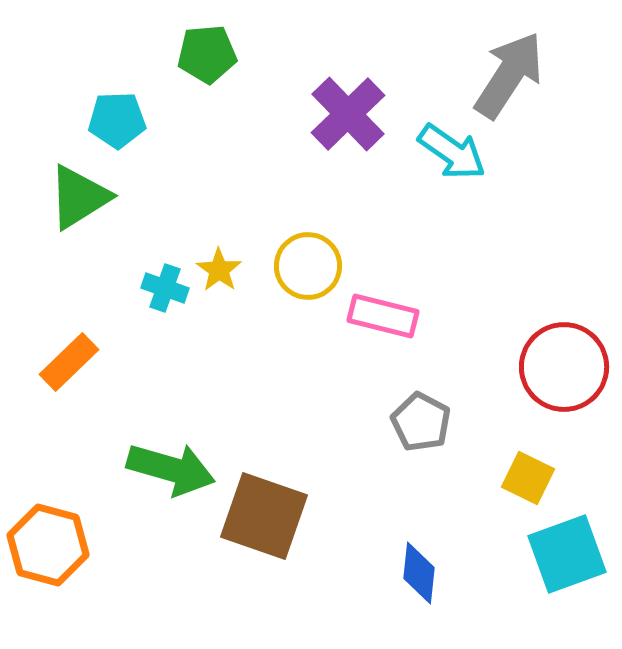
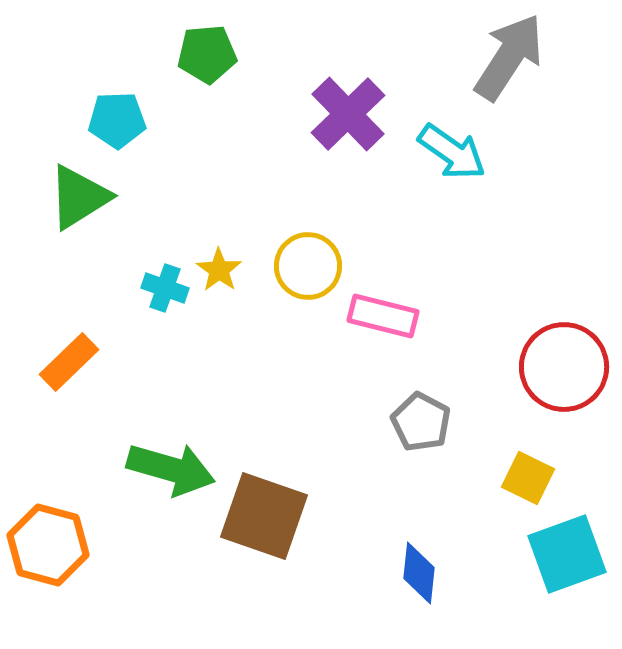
gray arrow: moved 18 px up
